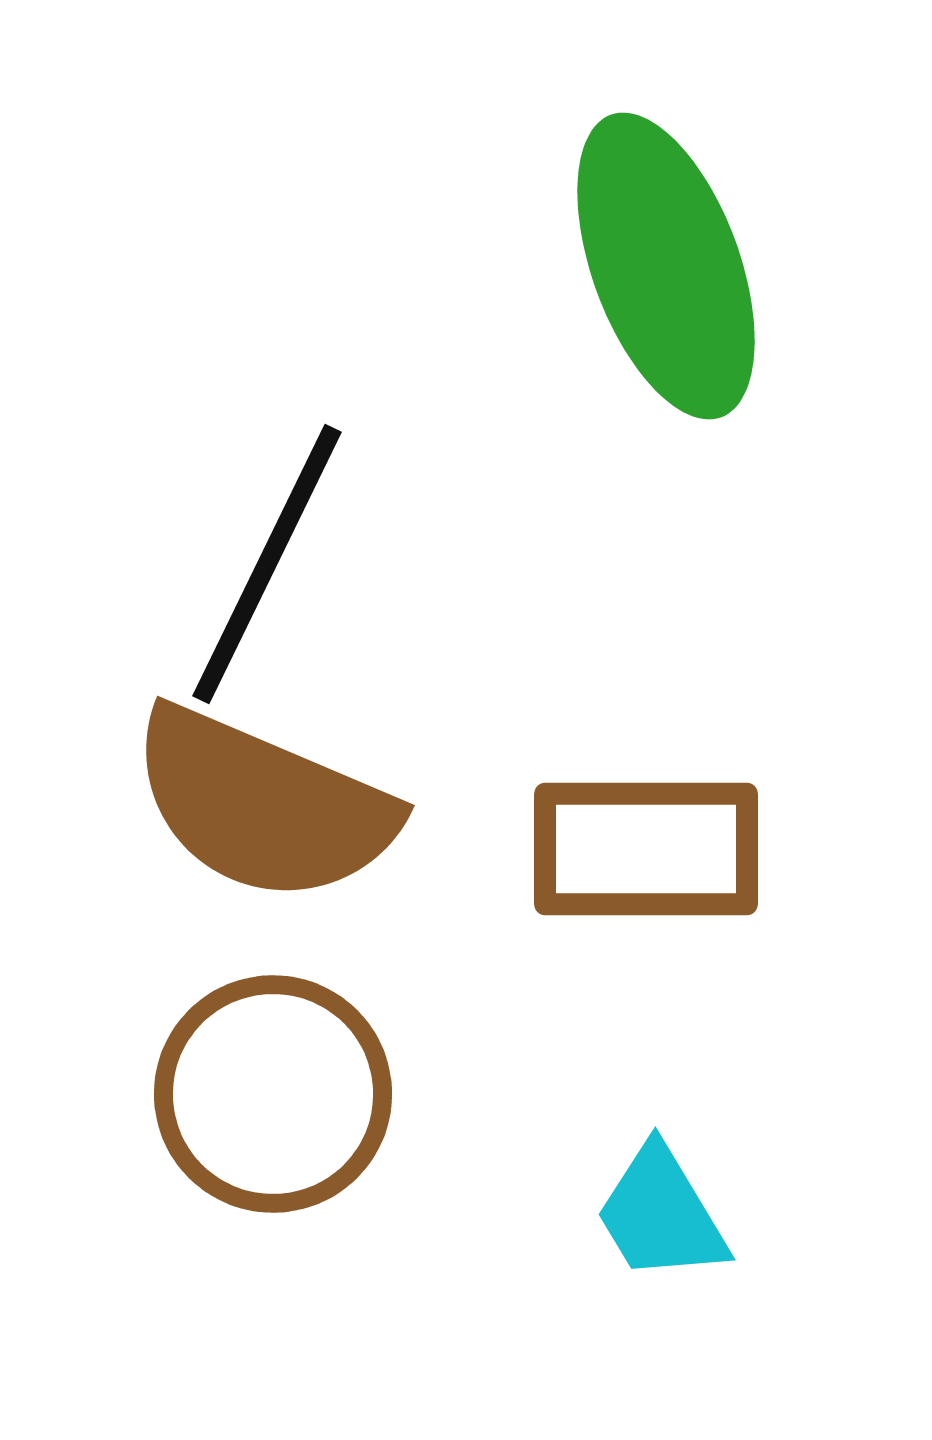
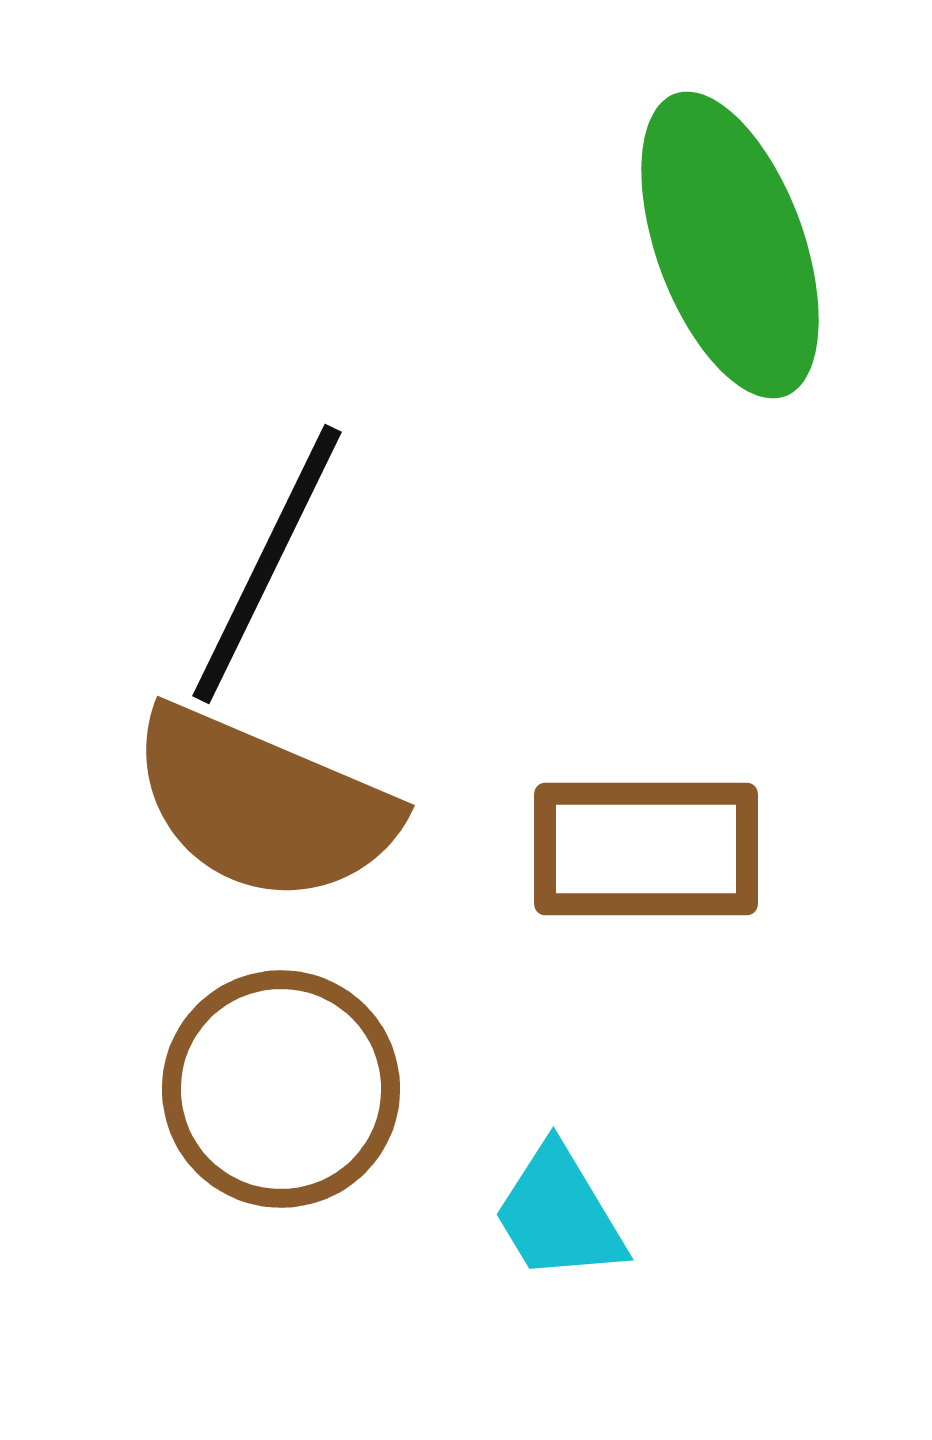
green ellipse: moved 64 px right, 21 px up
brown circle: moved 8 px right, 5 px up
cyan trapezoid: moved 102 px left
